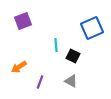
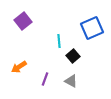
purple square: rotated 18 degrees counterclockwise
cyan line: moved 3 px right, 4 px up
black square: rotated 24 degrees clockwise
purple line: moved 5 px right, 3 px up
